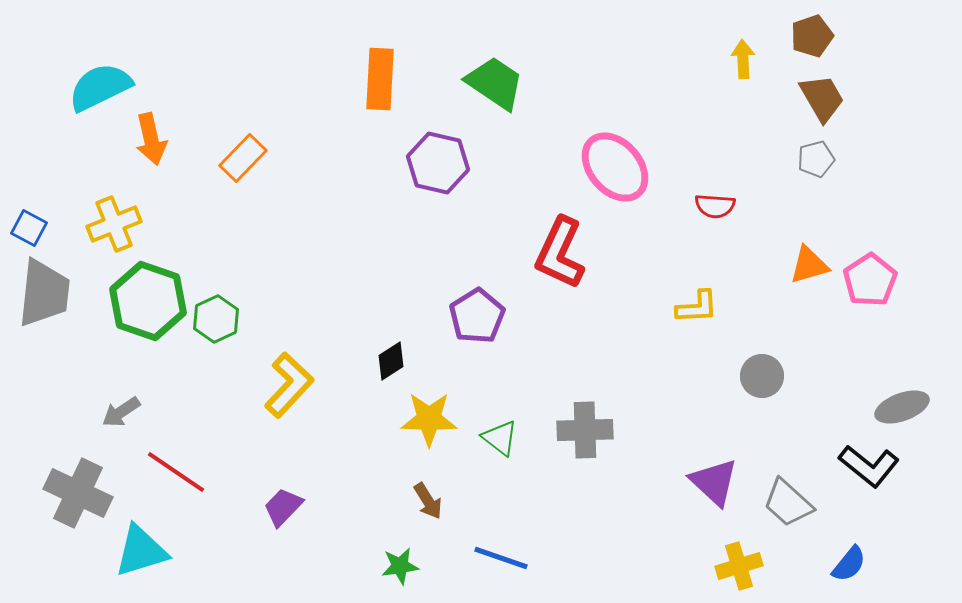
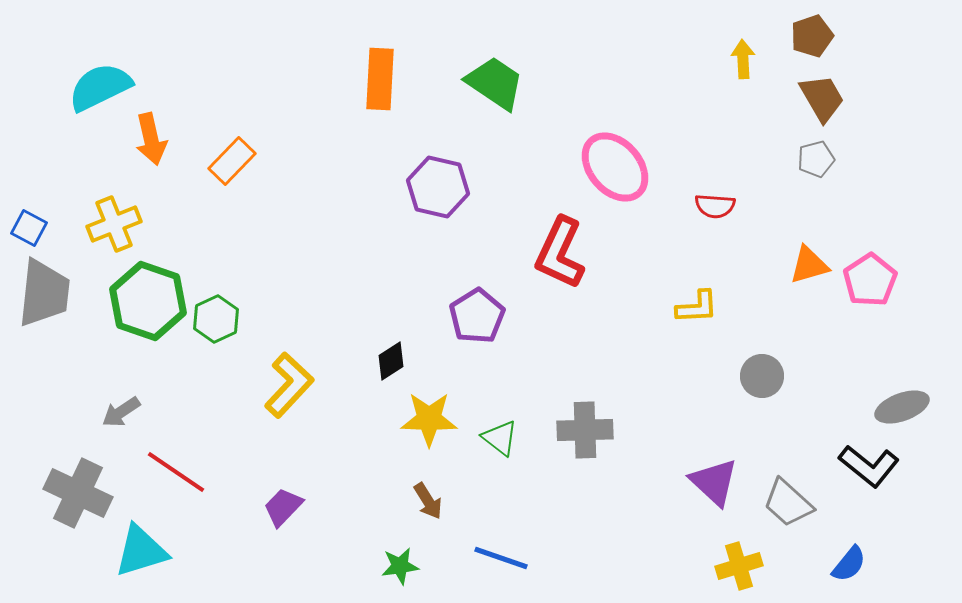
orange rectangle at (243, 158): moved 11 px left, 3 px down
purple hexagon at (438, 163): moved 24 px down
